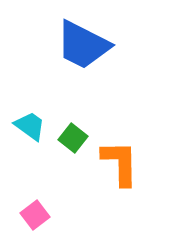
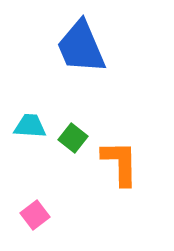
blue trapezoid: moved 2 px left, 2 px down; rotated 40 degrees clockwise
cyan trapezoid: rotated 32 degrees counterclockwise
